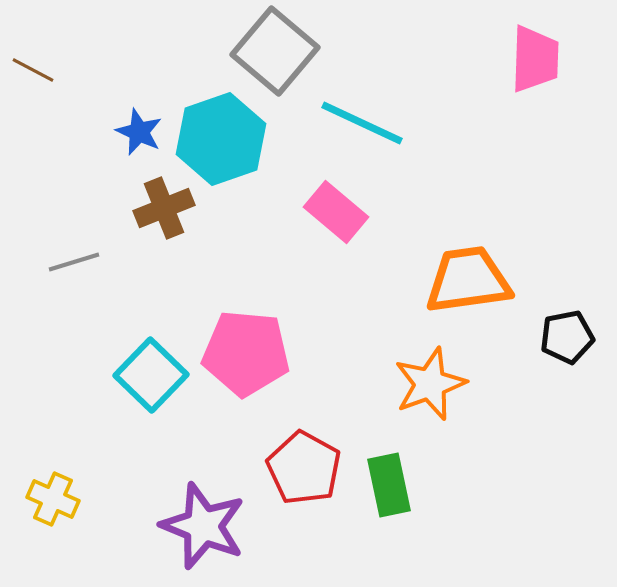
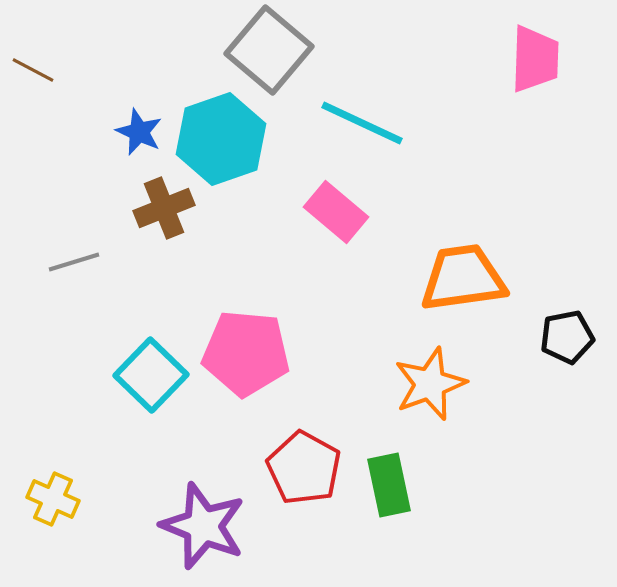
gray square: moved 6 px left, 1 px up
orange trapezoid: moved 5 px left, 2 px up
